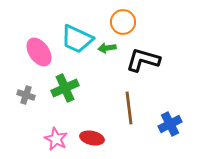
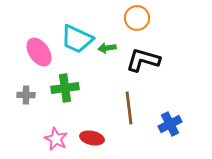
orange circle: moved 14 px right, 4 px up
green cross: rotated 16 degrees clockwise
gray cross: rotated 18 degrees counterclockwise
